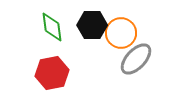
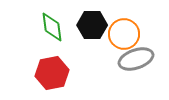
orange circle: moved 3 px right, 1 px down
gray ellipse: rotated 28 degrees clockwise
